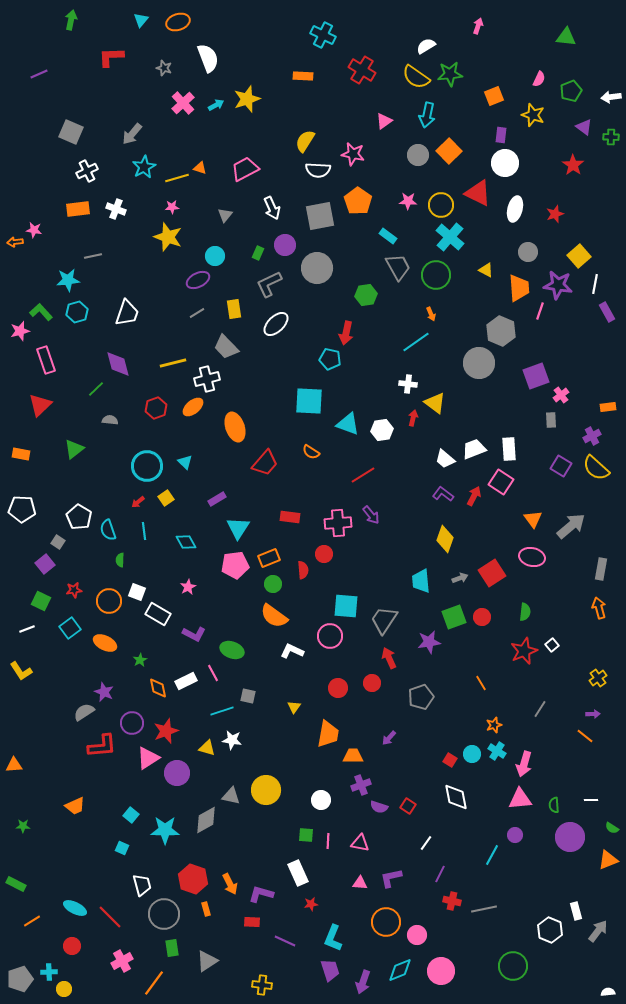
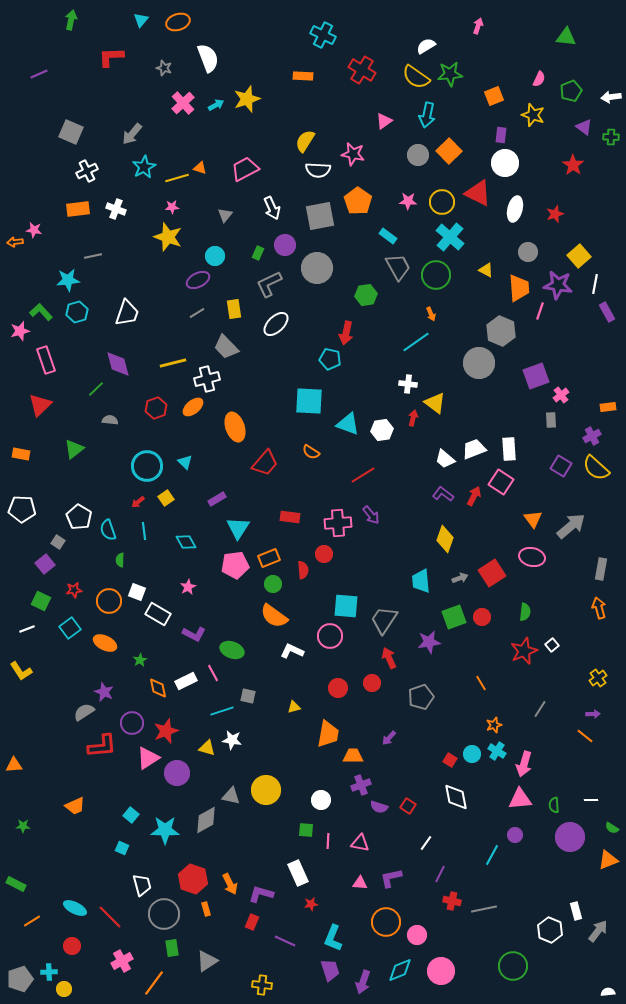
yellow circle at (441, 205): moved 1 px right, 3 px up
yellow triangle at (294, 707): rotated 40 degrees clockwise
green square at (306, 835): moved 5 px up
red rectangle at (252, 922): rotated 70 degrees counterclockwise
